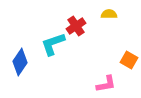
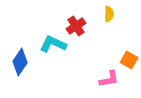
yellow semicircle: rotated 91 degrees clockwise
cyan L-shape: rotated 44 degrees clockwise
pink L-shape: moved 3 px right, 5 px up
